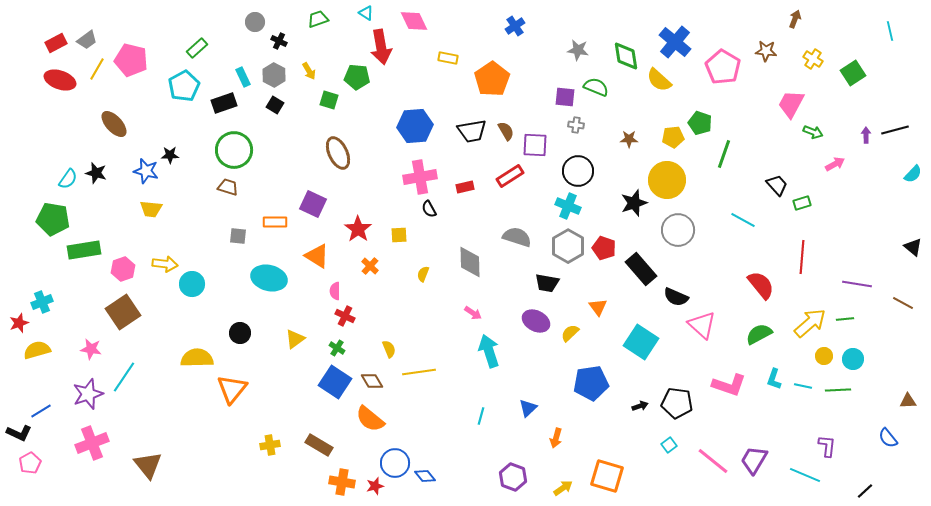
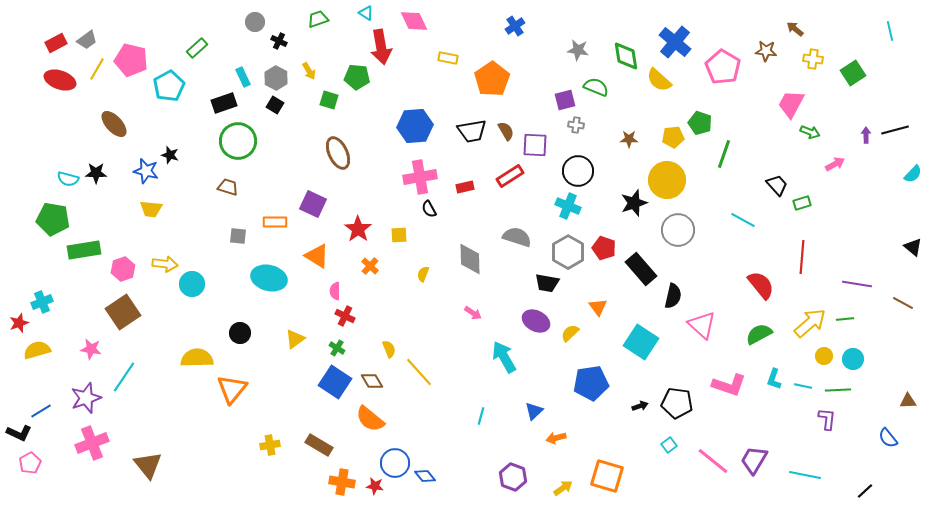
brown arrow at (795, 19): moved 10 px down; rotated 72 degrees counterclockwise
yellow cross at (813, 59): rotated 24 degrees counterclockwise
gray hexagon at (274, 75): moved 2 px right, 3 px down
cyan pentagon at (184, 86): moved 15 px left
purple square at (565, 97): moved 3 px down; rotated 20 degrees counterclockwise
green arrow at (813, 132): moved 3 px left
green circle at (234, 150): moved 4 px right, 9 px up
black star at (170, 155): rotated 18 degrees clockwise
black star at (96, 173): rotated 15 degrees counterclockwise
cyan semicircle at (68, 179): rotated 70 degrees clockwise
gray hexagon at (568, 246): moved 6 px down
gray diamond at (470, 262): moved 3 px up
black semicircle at (676, 297): moved 3 px left, 1 px up; rotated 100 degrees counterclockwise
cyan arrow at (489, 351): moved 15 px right, 6 px down; rotated 12 degrees counterclockwise
yellow line at (419, 372): rotated 56 degrees clockwise
purple star at (88, 394): moved 2 px left, 4 px down
blue triangle at (528, 408): moved 6 px right, 3 px down
orange arrow at (556, 438): rotated 60 degrees clockwise
purple L-shape at (827, 446): moved 27 px up
cyan line at (805, 475): rotated 12 degrees counterclockwise
red star at (375, 486): rotated 24 degrees clockwise
